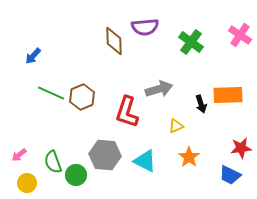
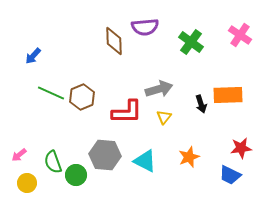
red L-shape: rotated 108 degrees counterclockwise
yellow triangle: moved 12 px left, 9 px up; rotated 28 degrees counterclockwise
orange star: rotated 15 degrees clockwise
